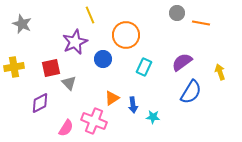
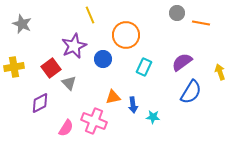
purple star: moved 1 px left, 4 px down
red square: rotated 24 degrees counterclockwise
orange triangle: moved 1 px right, 1 px up; rotated 21 degrees clockwise
